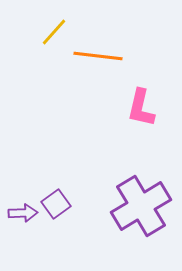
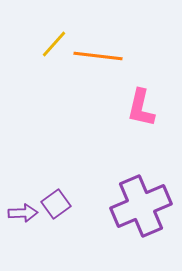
yellow line: moved 12 px down
purple cross: rotated 8 degrees clockwise
